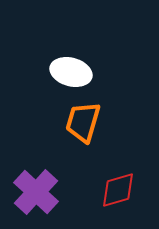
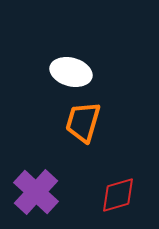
red diamond: moved 5 px down
